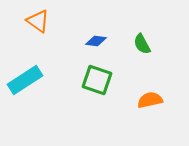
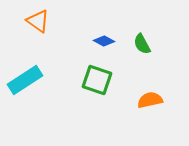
blue diamond: moved 8 px right; rotated 20 degrees clockwise
